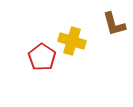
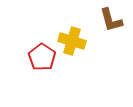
brown L-shape: moved 3 px left, 4 px up
